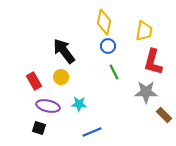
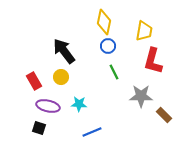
red L-shape: moved 1 px up
gray star: moved 5 px left, 4 px down
